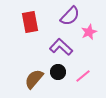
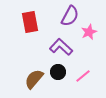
purple semicircle: rotated 15 degrees counterclockwise
